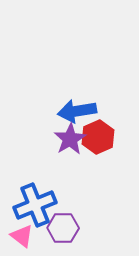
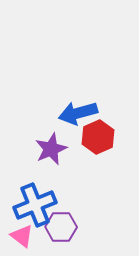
blue arrow: moved 1 px right, 2 px down; rotated 6 degrees counterclockwise
purple star: moved 19 px left, 10 px down; rotated 8 degrees clockwise
purple hexagon: moved 2 px left, 1 px up
